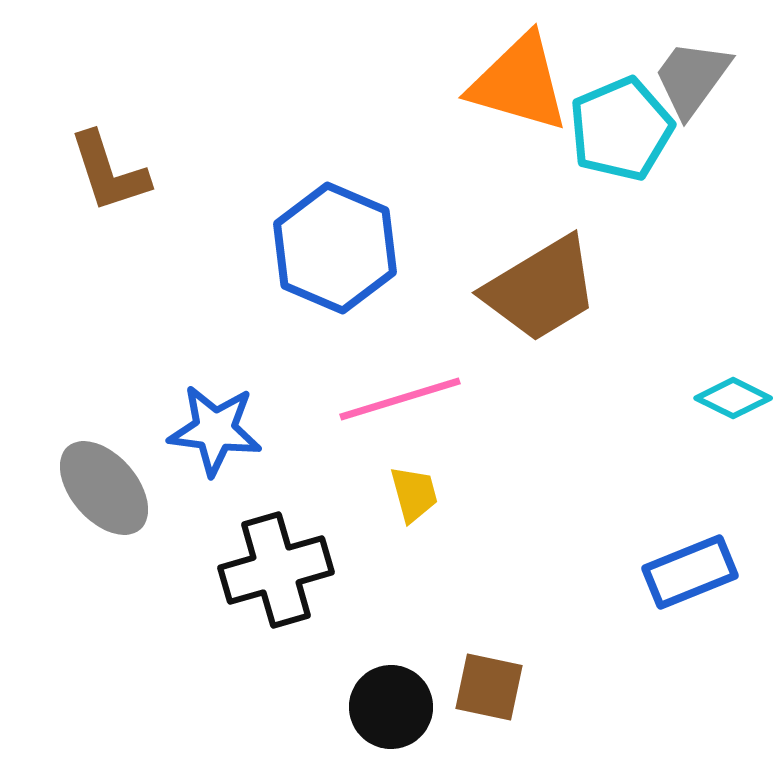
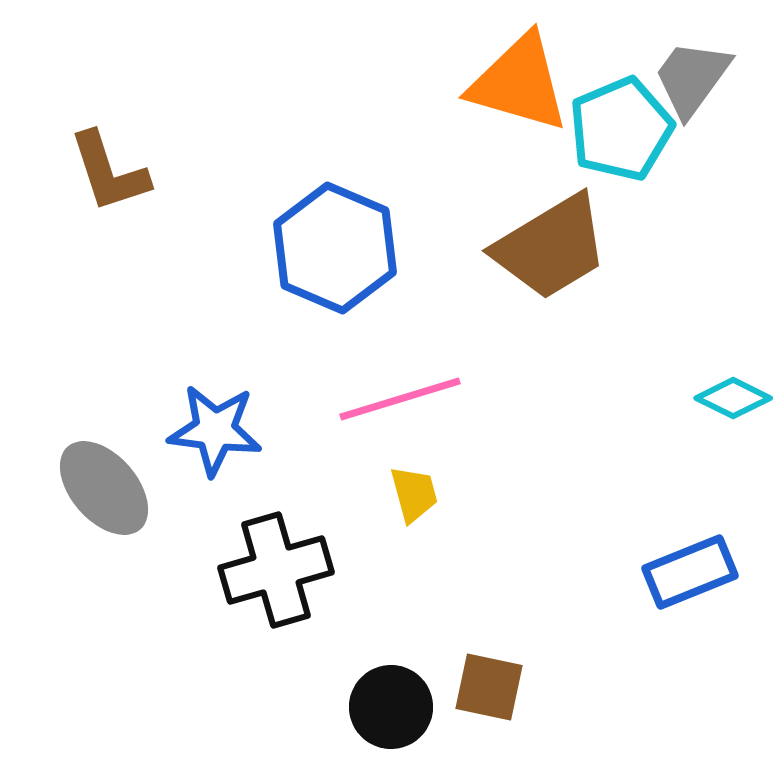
brown trapezoid: moved 10 px right, 42 px up
